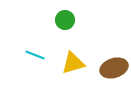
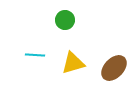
cyan line: rotated 18 degrees counterclockwise
brown ellipse: rotated 28 degrees counterclockwise
